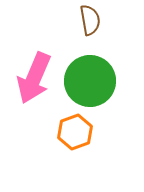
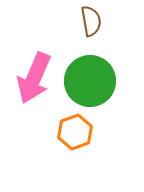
brown semicircle: moved 1 px right, 1 px down
